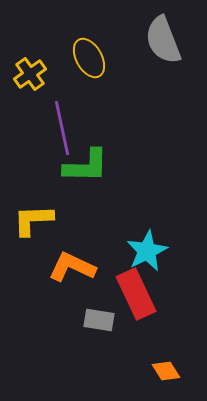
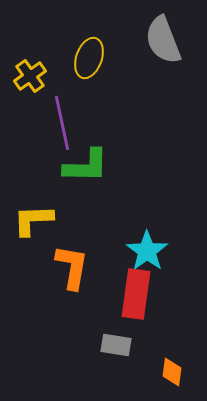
yellow ellipse: rotated 48 degrees clockwise
yellow cross: moved 2 px down
purple line: moved 5 px up
cyan star: rotated 9 degrees counterclockwise
orange L-shape: rotated 75 degrees clockwise
red rectangle: rotated 33 degrees clockwise
gray rectangle: moved 17 px right, 25 px down
orange diamond: moved 6 px right, 1 px down; rotated 40 degrees clockwise
